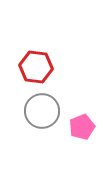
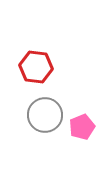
gray circle: moved 3 px right, 4 px down
